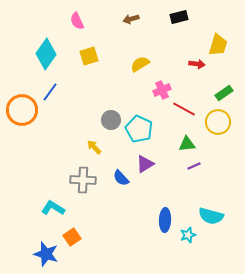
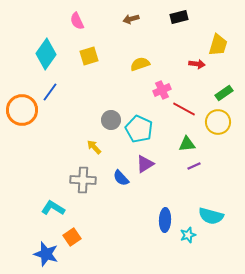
yellow semicircle: rotated 12 degrees clockwise
